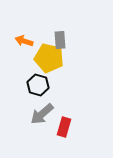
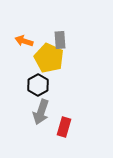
yellow pentagon: rotated 12 degrees clockwise
black hexagon: rotated 15 degrees clockwise
gray arrow: moved 1 px left, 2 px up; rotated 30 degrees counterclockwise
